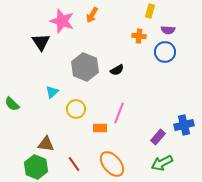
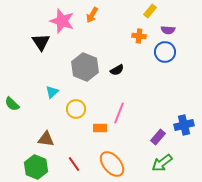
yellow rectangle: rotated 24 degrees clockwise
brown triangle: moved 5 px up
green arrow: rotated 10 degrees counterclockwise
